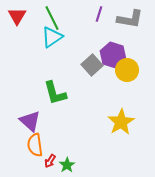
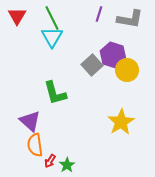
cyan triangle: rotated 25 degrees counterclockwise
